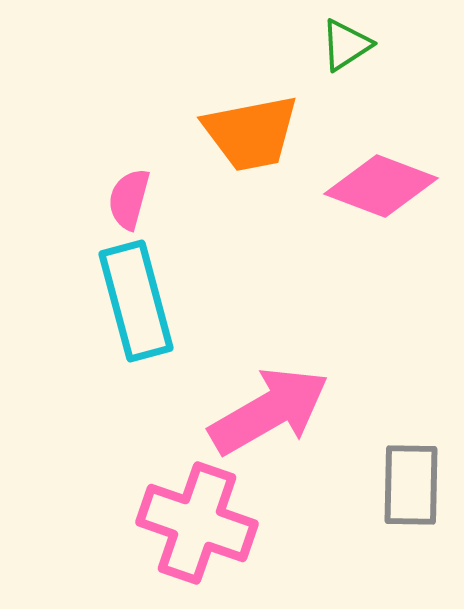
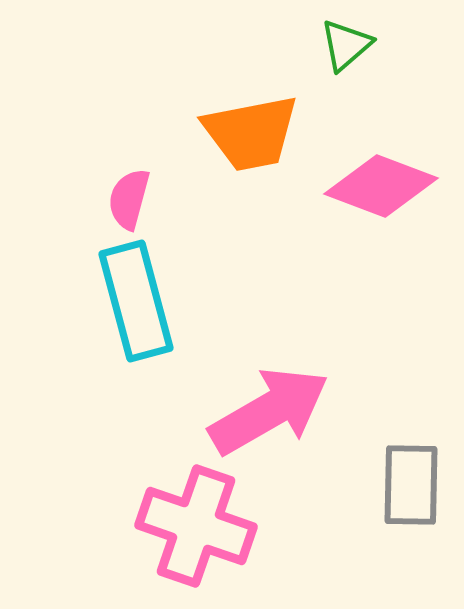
green triangle: rotated 8 degrees counterclockwise
pink cross: moved 1 px left, 3 px down
